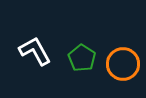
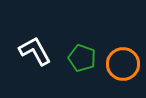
green pentagon: rotated 12 degrees counterclockwise
